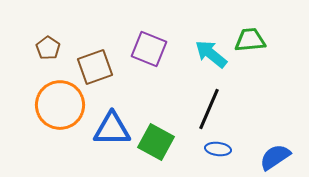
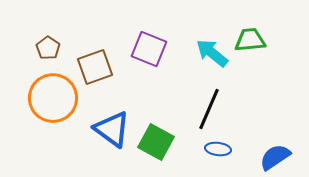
cyan arrow: moved 1 px right, 1 px up
orange circle: moved 7 px left, 7 px up
blue triangle: rotated 36 degrees clockwise
